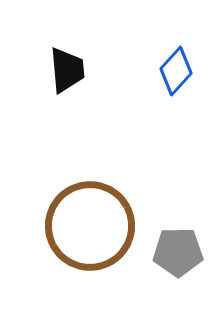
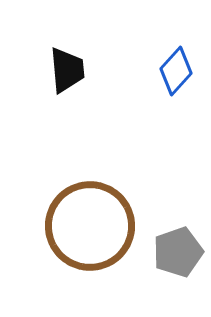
gray pentagon: rotated 18 degrees counterclockwise
